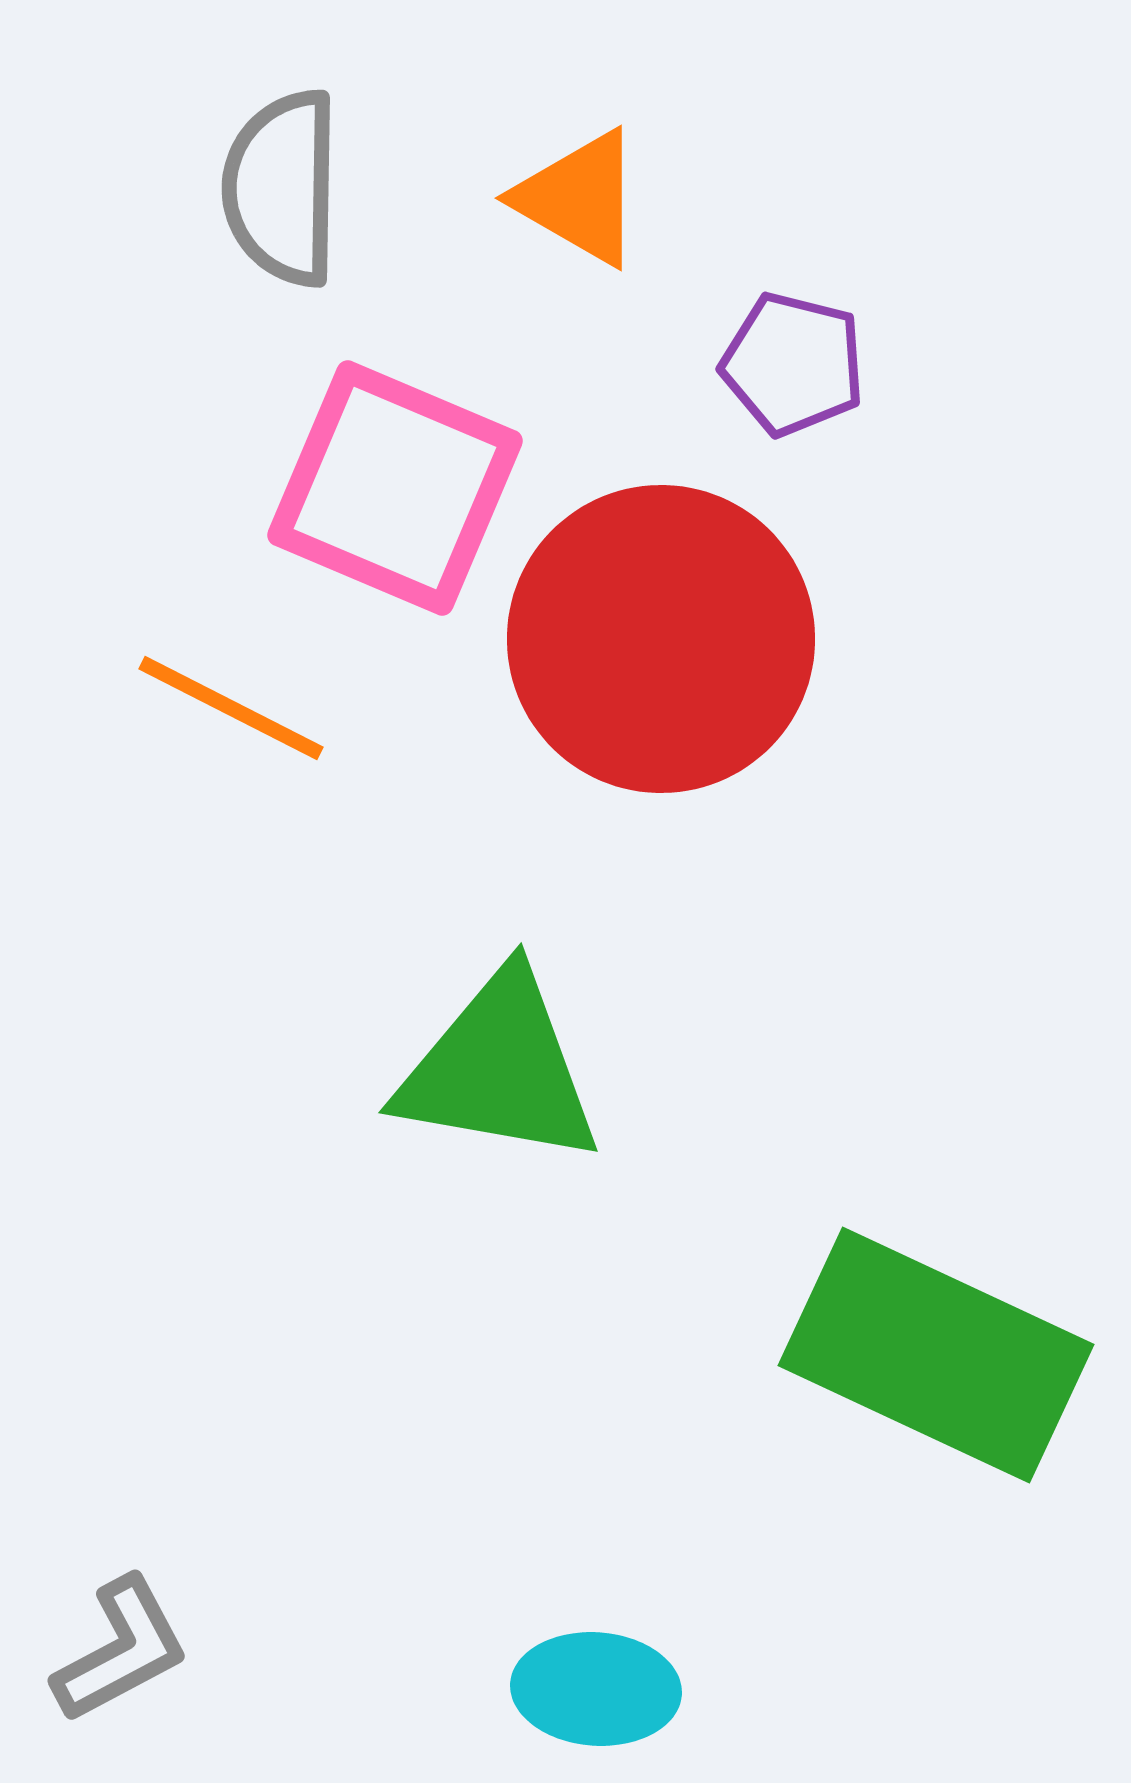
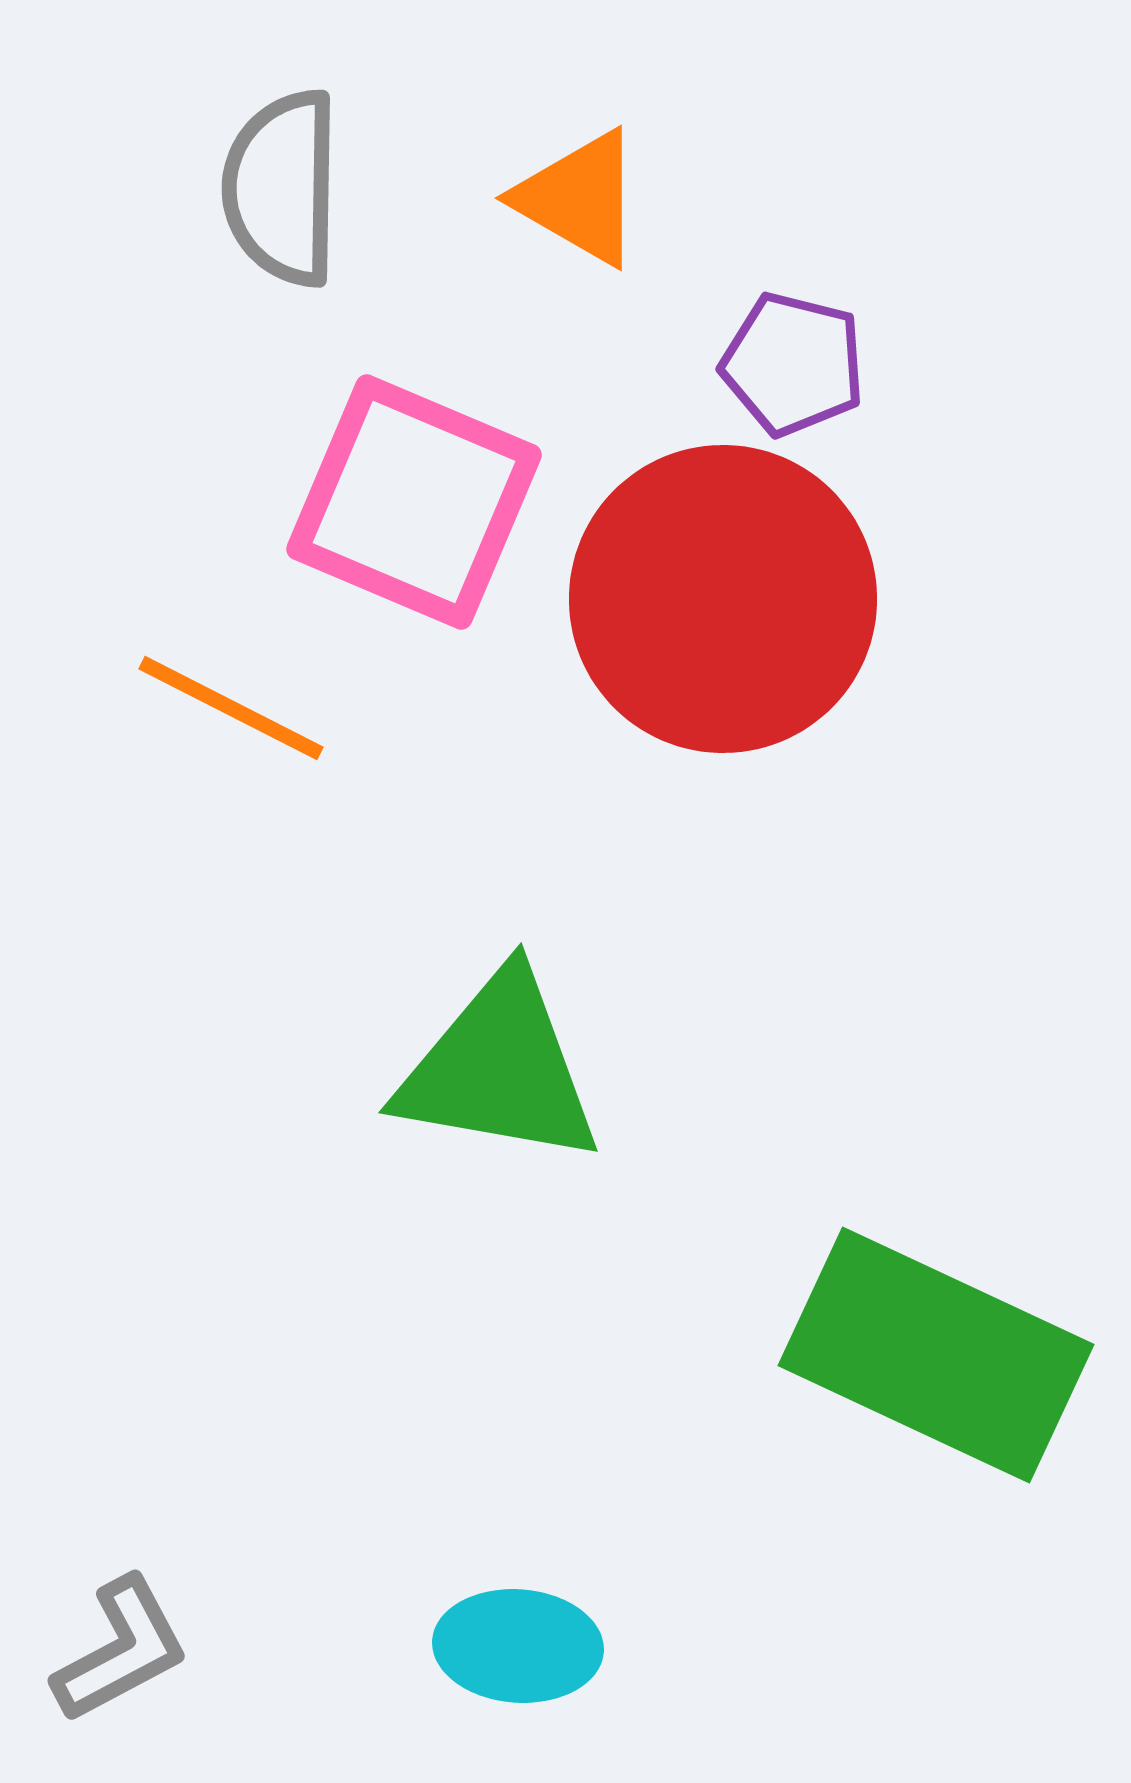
pink square: moved 19 px right, 14 px down
red circle: moved 62 px right, 40 px up
cyan ellipse: moved 78 px left, 43 px up
